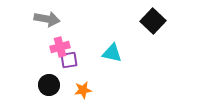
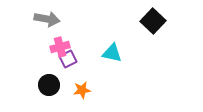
purple square: moved 1 px left, 1 px up; rotated 18 degrees counterclockwise
orange star: moved 1 px left
